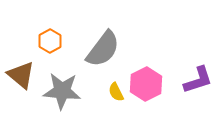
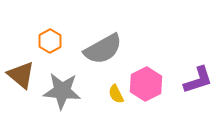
gray semicircle: rotated 24 degrees clockwise
yellow semicircle: moved 2 px down
